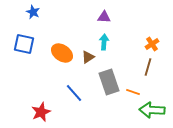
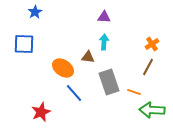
blue star: moved 2 px right; rotated 16 degrees clockwise
blue square: rotated 10 degrees counterclockwise
orange ellipse: moved 1 px right, 15 px down
brown triangle: rotated 40 degrees clockwise
brown line: rotated 12 degrees clockwise
orange line: moved 1 px right
